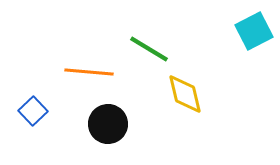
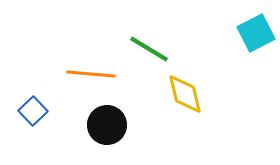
cyan square: moved 2 px right, 2 px down
orange line: moved 2 px right, 2 px down
black circle: moved 1 px left, 1 px down
